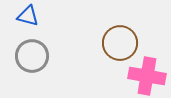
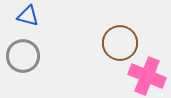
gray circle: moved 9 px left
pink cross: rotated 12 degrees clockwise
